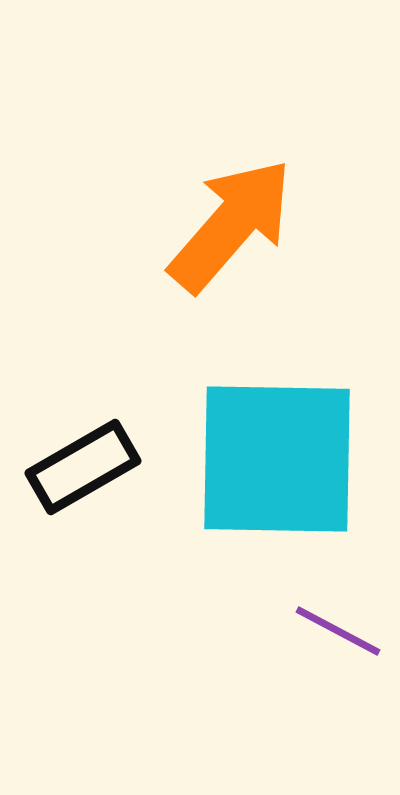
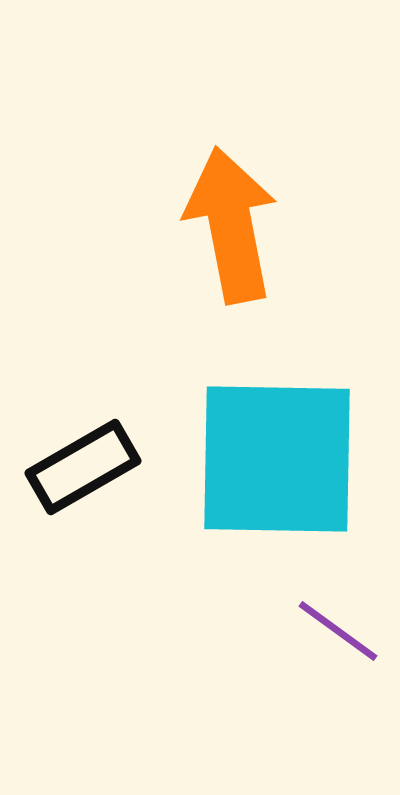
orange arrow: rotated 52 degrees counterclockwise
purple line: rotated 8 degrees clockwise
